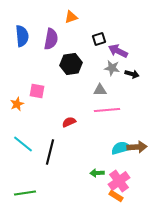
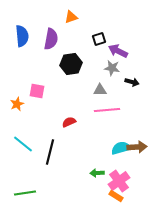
black arrow: moved 8 px down
